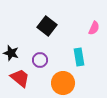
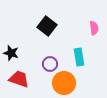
pink semicircle: rotated 32 degrees counterclockwise
purple circle: moved 10 px right, 4 px down
red trapezoid: moved 1 px left, 1 px down; rotated 20 degrees counterclockwise
orange circle: moved 1 px right
